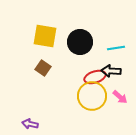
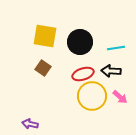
red ellipse: moved 12 px left, 3 px up
